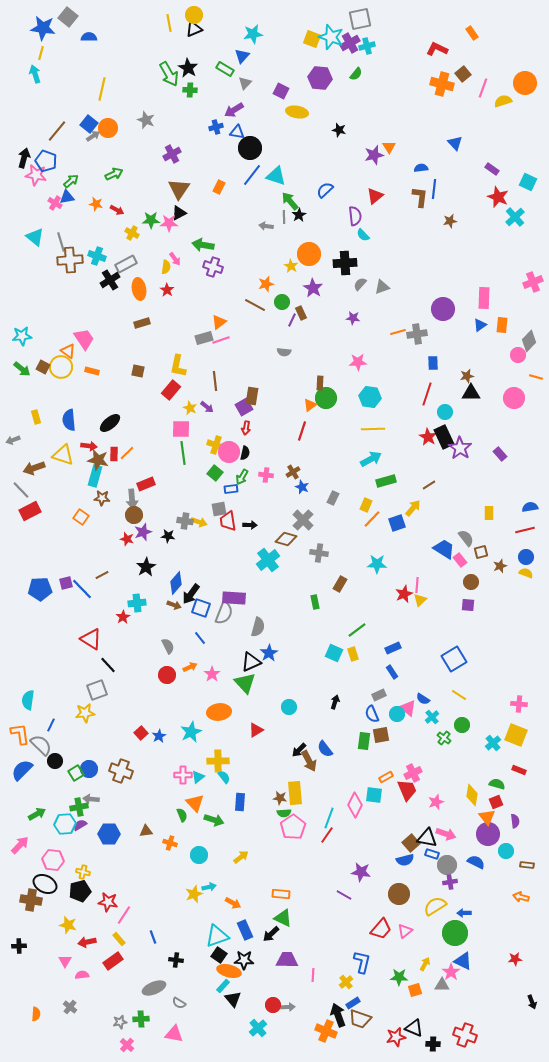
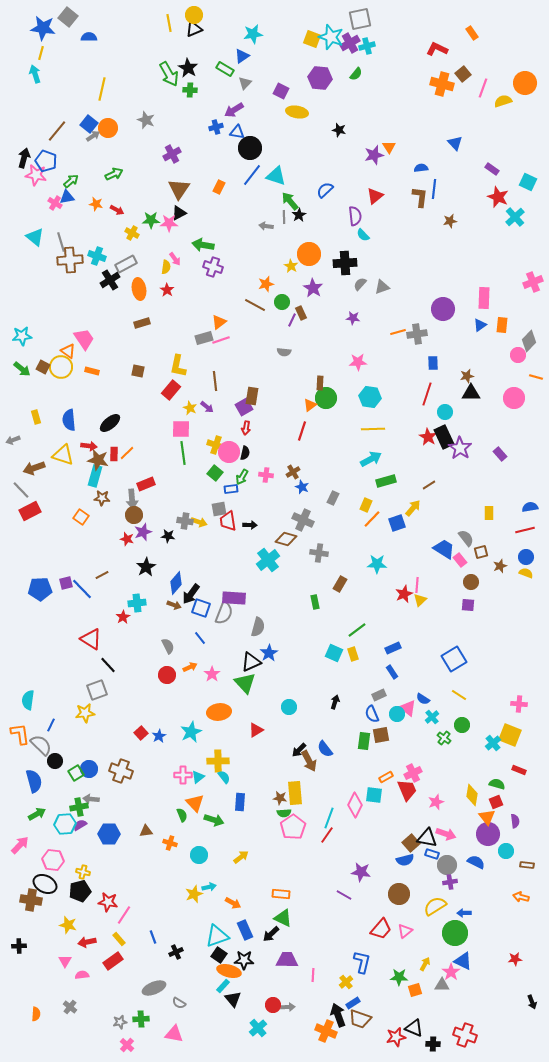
blue triangle at (242, 56): rotated 14 degrees clockwise
gray cross at (303, 520): rotated 20 degrees counterclockwise
yellow square at (516, 735): moved 6 px left
blue semicircle at (22, 770): moved 12 px right, 11 px down; rotated 120 degrees clockwise
black cross at (176, 960): moved 8 px up; rotated 32 degrees counterclockwise
